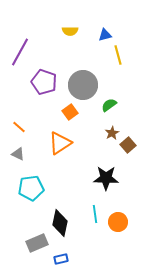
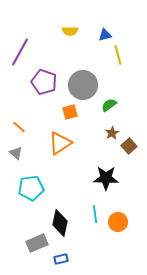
orange square: rotated 21 degrees clockwise
brown square: moved 1 px right, 1 px down
gray triangle: moved 2 px left, 1 px up; rotated 16 degrees clockwise
